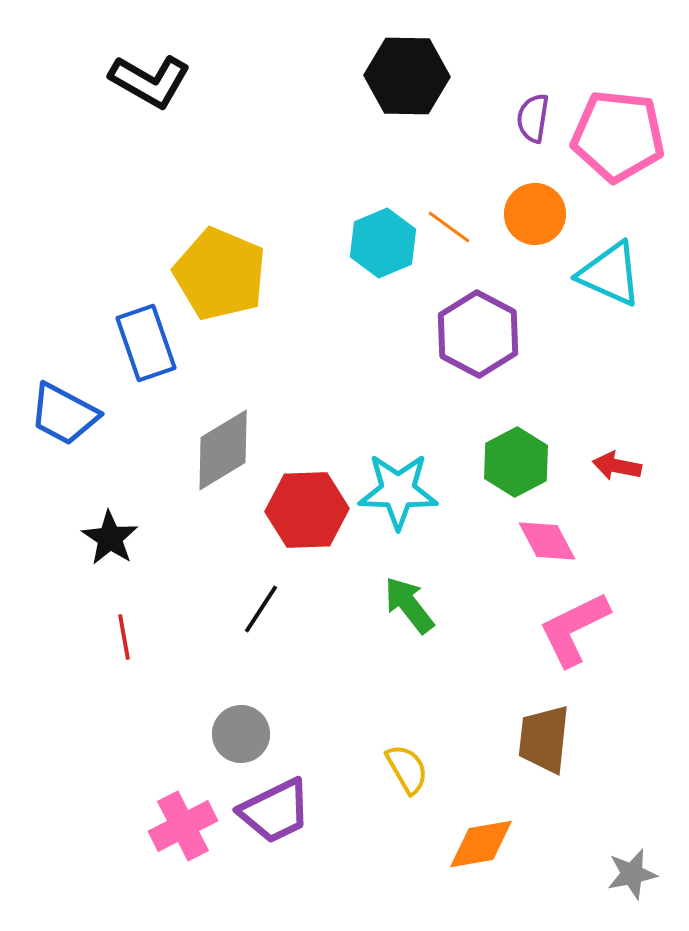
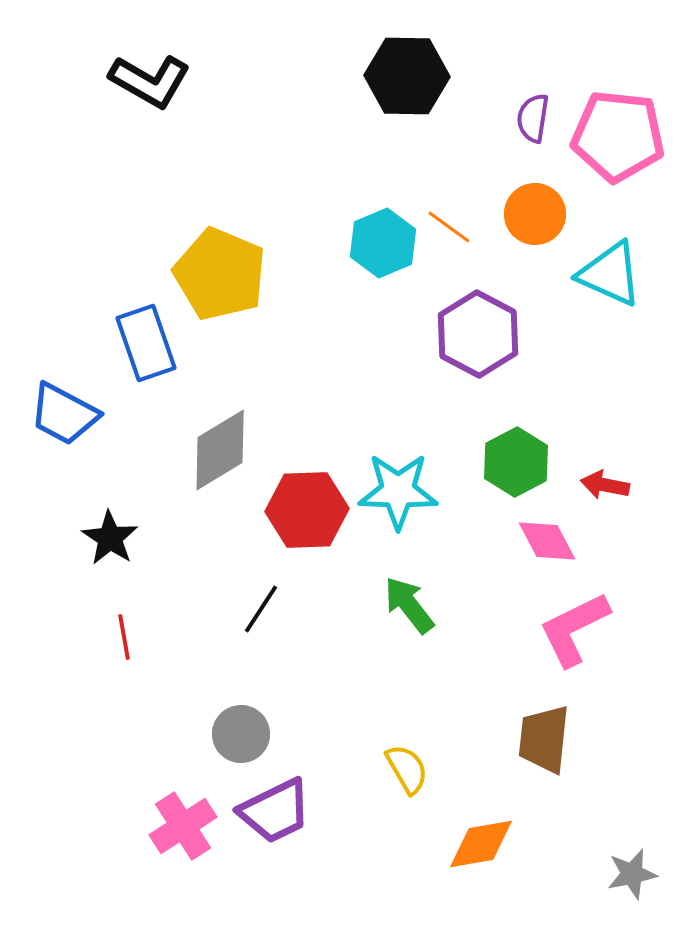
gray diamond: moved 3 px left
red arrow: moved 12 px left, 19 px down
pink cross: rotated 6 degrees counterclockwise
